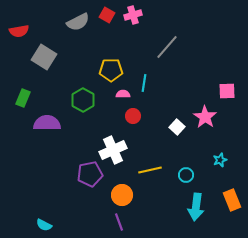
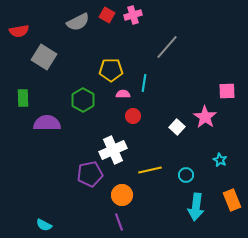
green rectangle: rotated 24 degrees counterclockwise
cyan star: rotated 24 degrees counterclockwise
